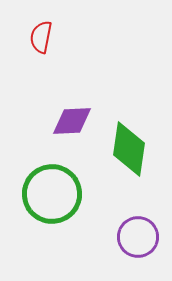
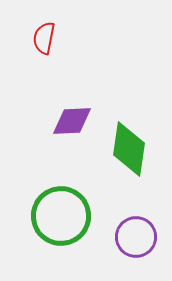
red semicircle: moved 3 px right, 1 px down
green circle: moved 9 px right, 22 px down
purple circle: moved 2 px left
